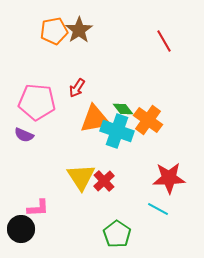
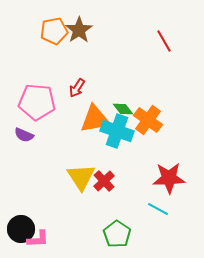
pink L-shape: moved 31 px down
